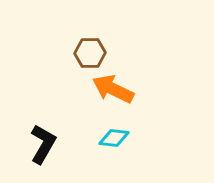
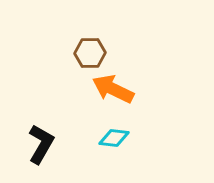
black L-shape: moved 2 px left
